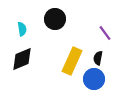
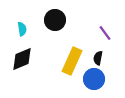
black circle: moved 1 px down
